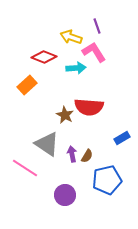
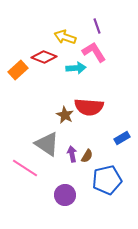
yellow arrow: moved 6 px left
orange rectangle: moved 9 px left, 15 px up
